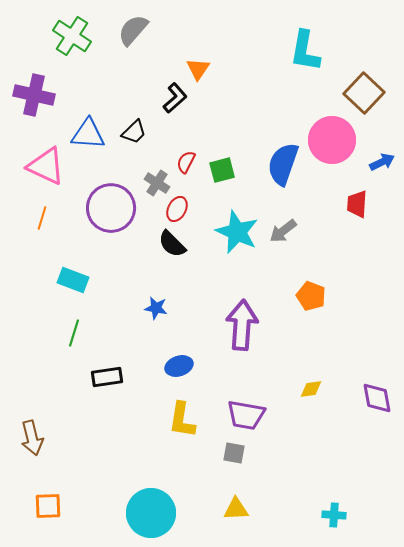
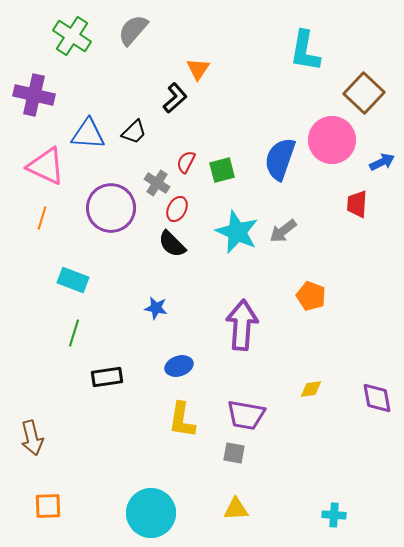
blue semicircle: moved 3 px left, 5 px up
